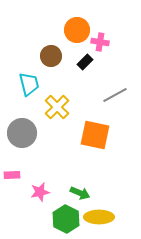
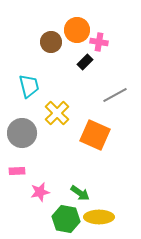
pink cross: moved 1 px left
brown circle: moved 14 px up
cyan trapezoid: moved 2 px down
yellow cross: moved 6 px down
orange square: rotated 12 degrees clockwise
pink rectangle: moved 5 px right, 4 px up
green arrow: rotated 12 degrees clockwise
green hexagon: rotated 16 degrees counterclockwise
